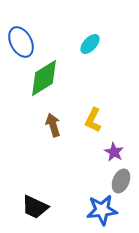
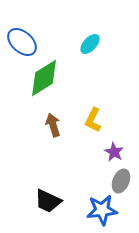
blue ellipse: moved 1 px right; rotated 20 degrees counterclockwise
black trapezoid: moved 13 px right, 6 px up
